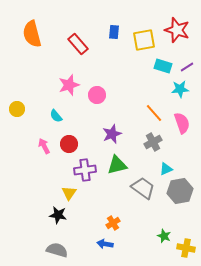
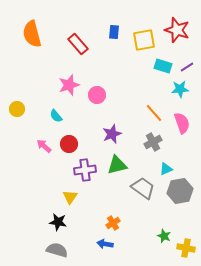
pink arrow: rotated 21 degrees counterclockwise
yellow triangle: moved 1 px right, 4 px down
black star: moved 7 px down
